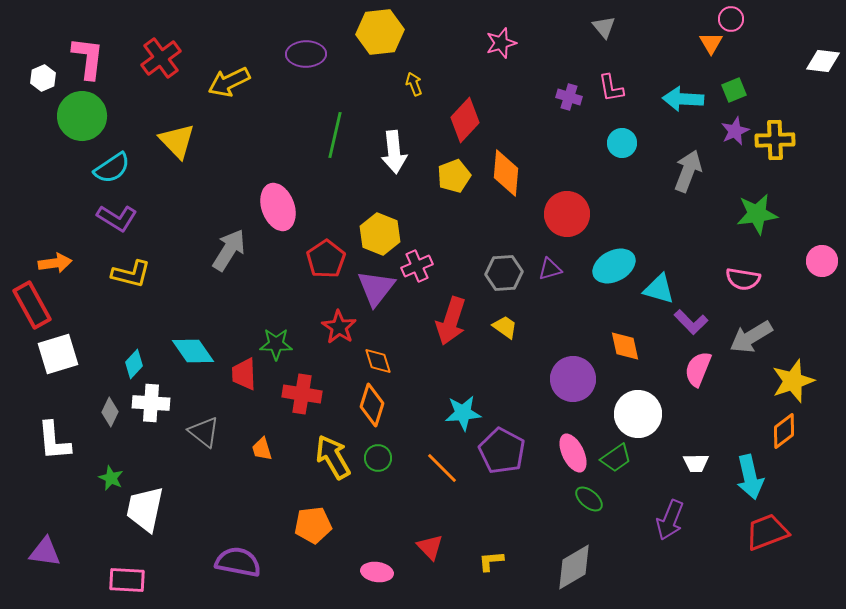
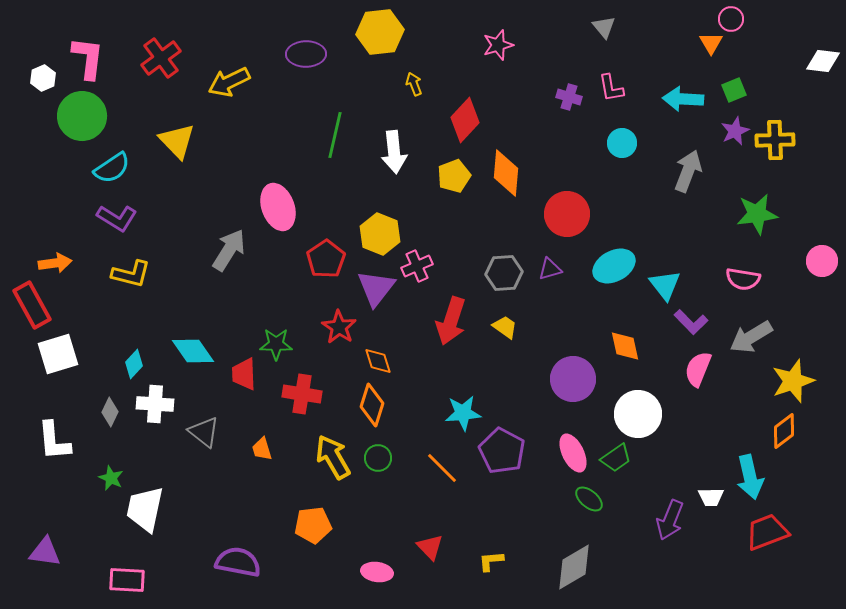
pink star at (501, 43): moved 3 px left, 2 px down
cyan triangle at (659, 289): moved 6 px right, 4 px up; rotated 36 degrees clockwise
white cross at (151, 403): moved 4 px right, 1 px down
white trapezoid at (696, 463): moved 15 px right, 34 px down
